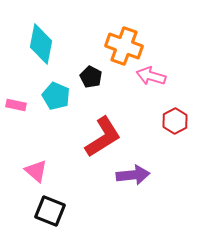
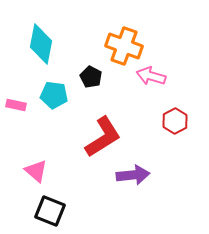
cyan pentagon: moved 2 px left, 1 px up; rotated 16 degrees counterclockwise
